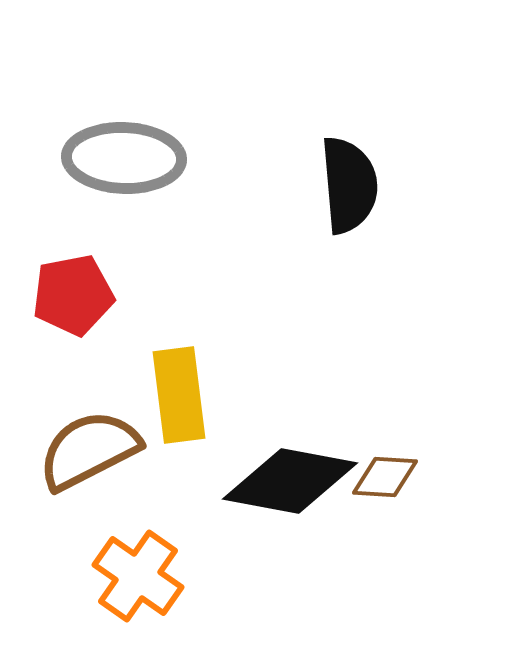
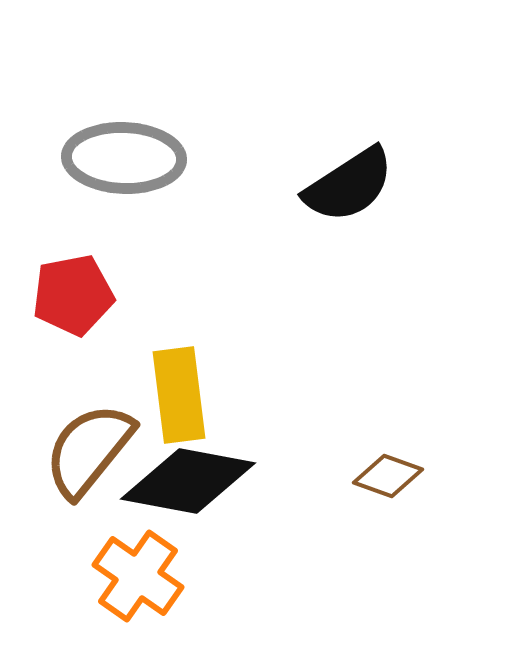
black semicircle: rotated 62 degrees clockwise
brown semicircle: rotated 24 degrees counterclockwise
brown diamond: moved 3 px right, 1 px up; rotated 16 degrees clockwise
black diamond: moved 102 px left
